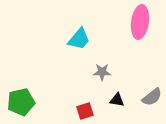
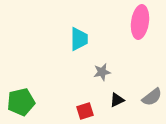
cyan trapezoid: rotated 40 degrees counterclockwise
gray star: rotated 12 degrees counterclockwise
black triangle: rotated 35 degrees counterclockwise
